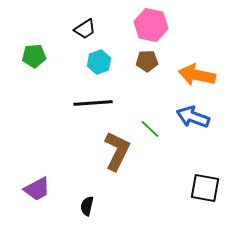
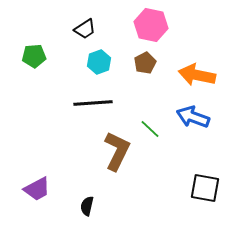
brown pentagon: moved 2 px left, 2 px down; rotated 25 degrees counterclockwise
